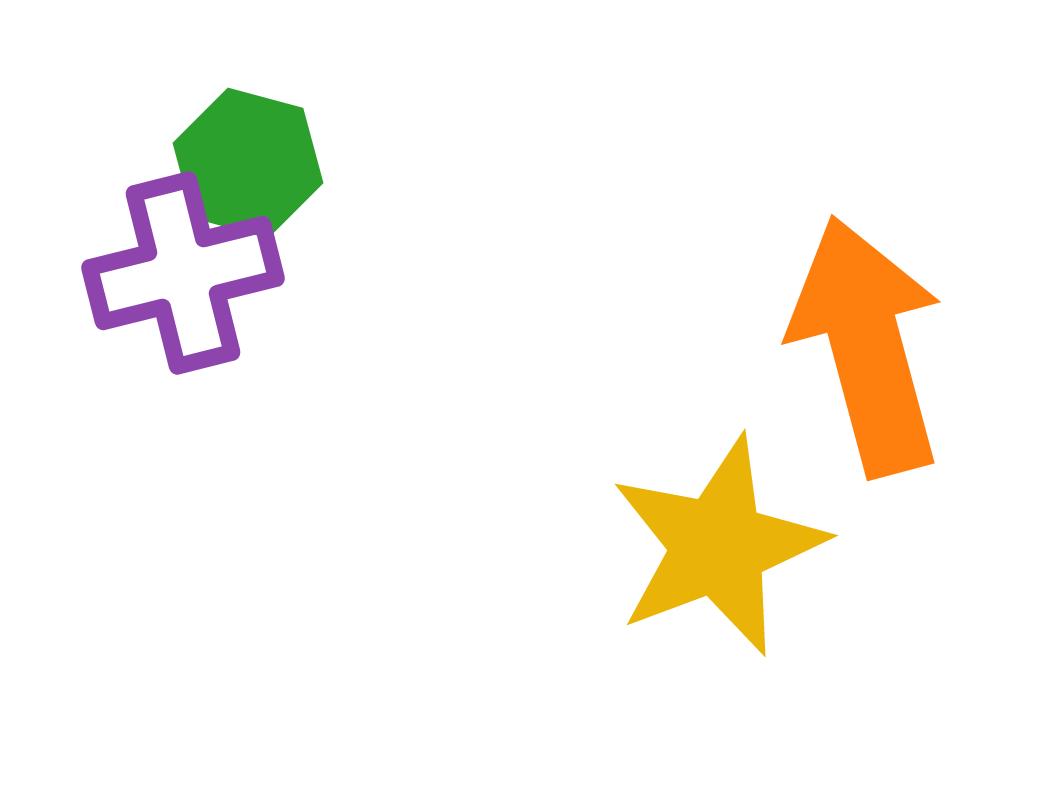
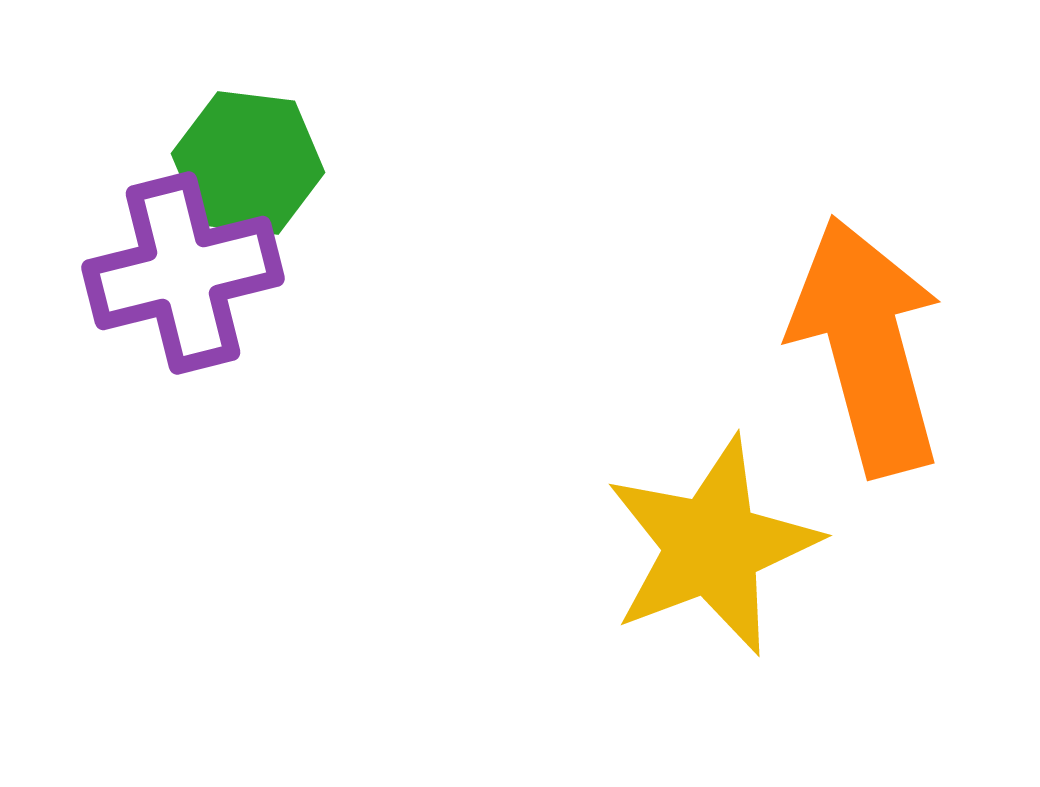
green hexagon: rotated 8 degrees counterclockwise
yellow star: moved 6 px left
